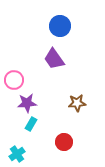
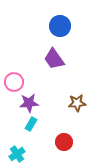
pink circle: moved 2 px down
purple star: moved 2 px right
